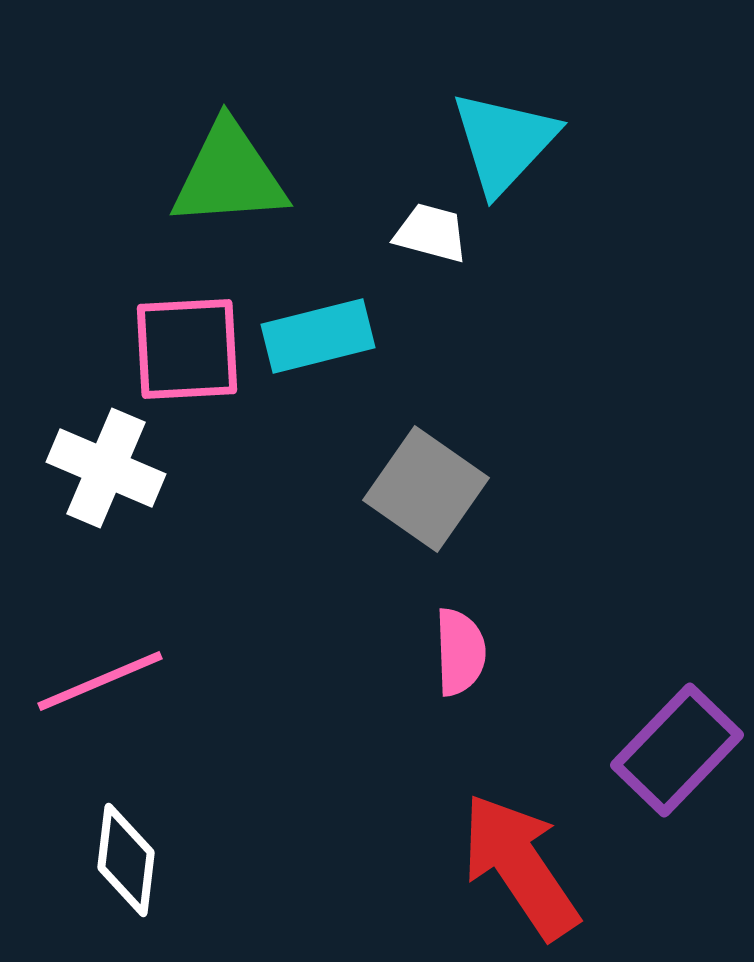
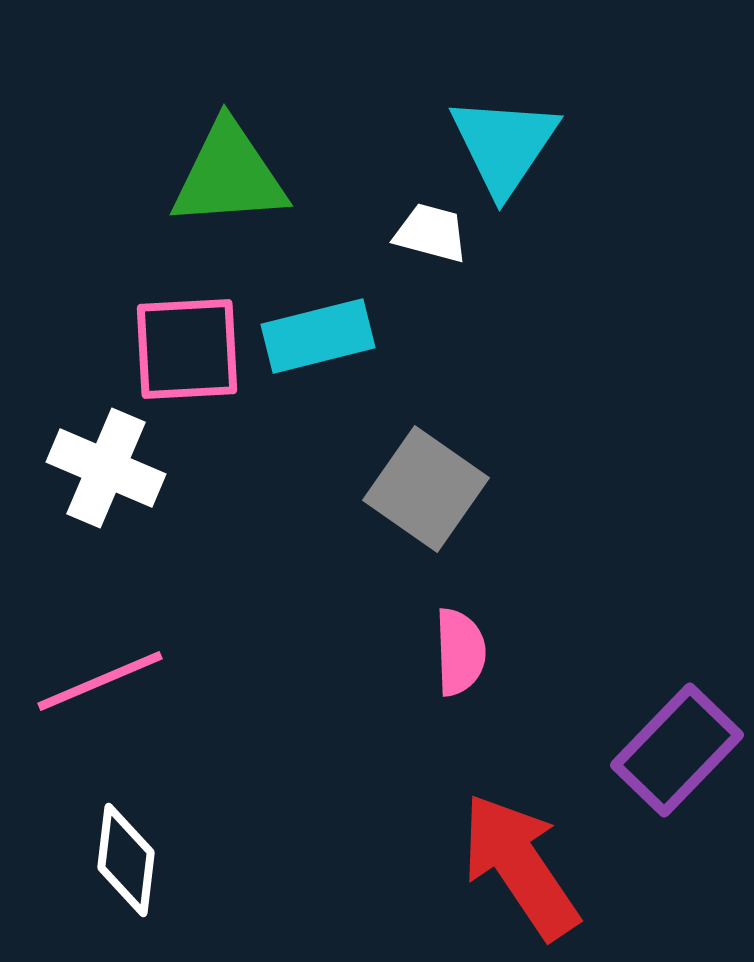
cyan triangle: moved 3 px down; rotated 9 degrees counterclockwise
